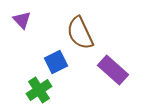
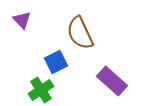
purple rectangle: moved 1 px left, 11 px down
green cross: moved 2 px right
